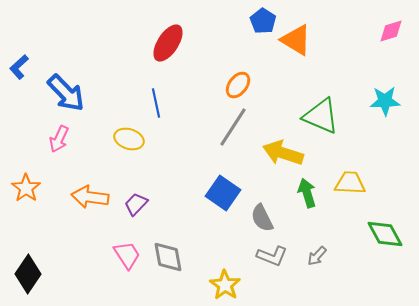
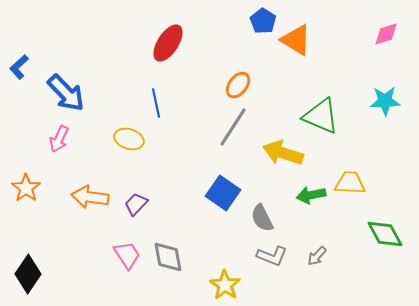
pink diamond: moved 5 px left, 3 px down
green arrow: moved 4 px right, 2 px down; rotated 84 degrees counterclockwise
